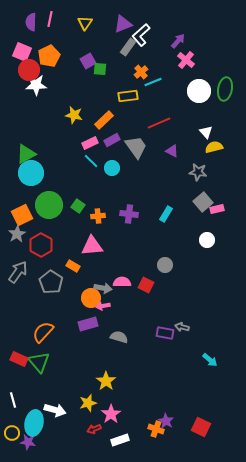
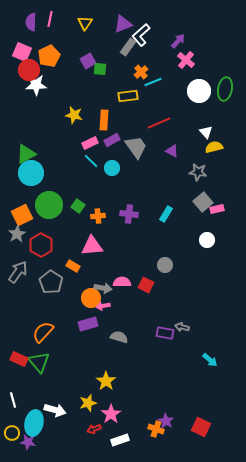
orange rectangle at (104, 120): rotated 42 degrees counterclockwise
